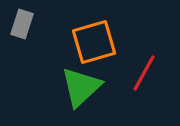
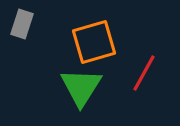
green triangle: rotated 15 degrees counterclockwise
